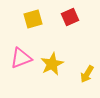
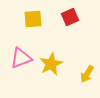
yellow square: rotated 12 degrees clockwise
yellow star: moved 1 px left
